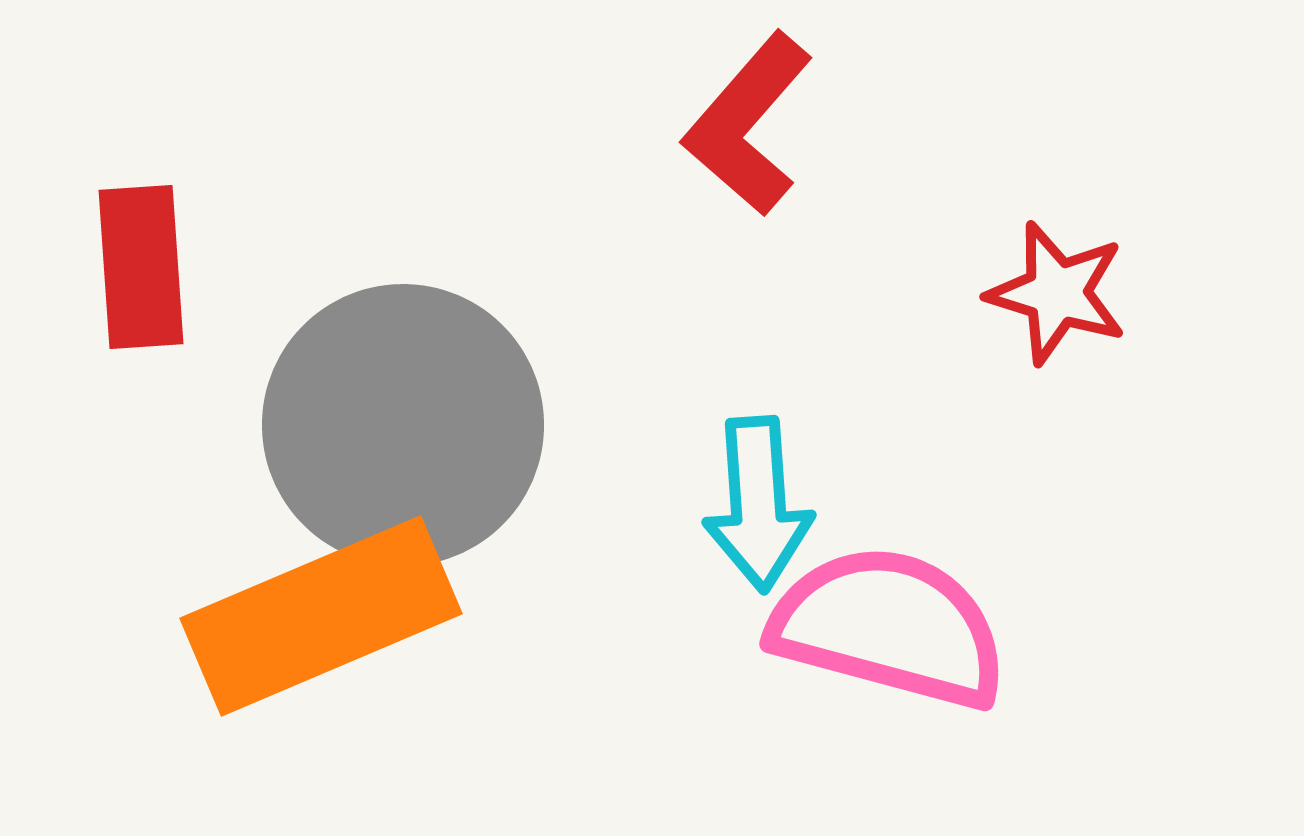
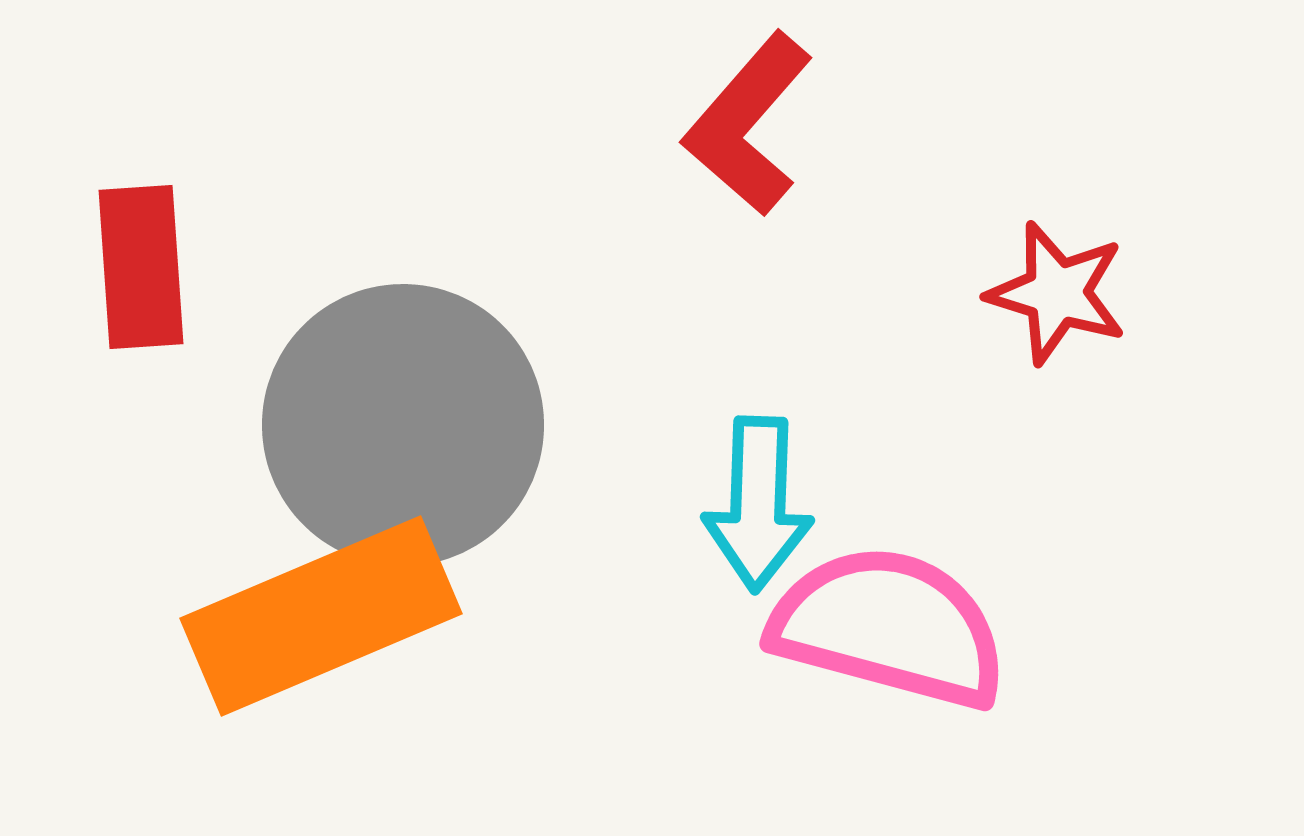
cyan arrow: rotated 6 degrees clockwise
